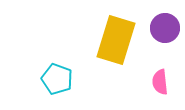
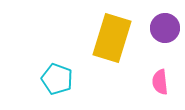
yellow rectangle: moved 4 px left, 2 px up
